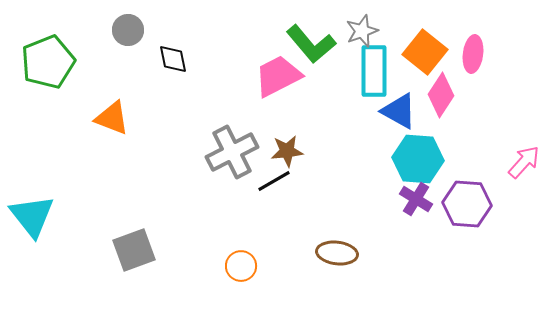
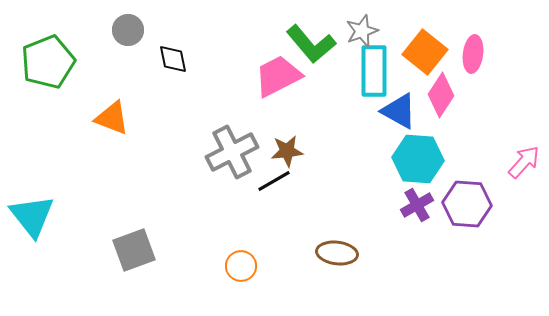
purple cross: moved 1 px right, 6 px down; rotated 28 degrees clockwise
